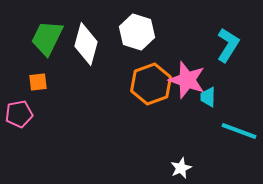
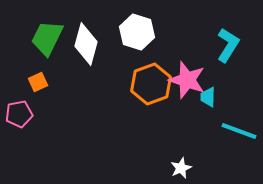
orange square: rotated 18 degrees counterclockwise
